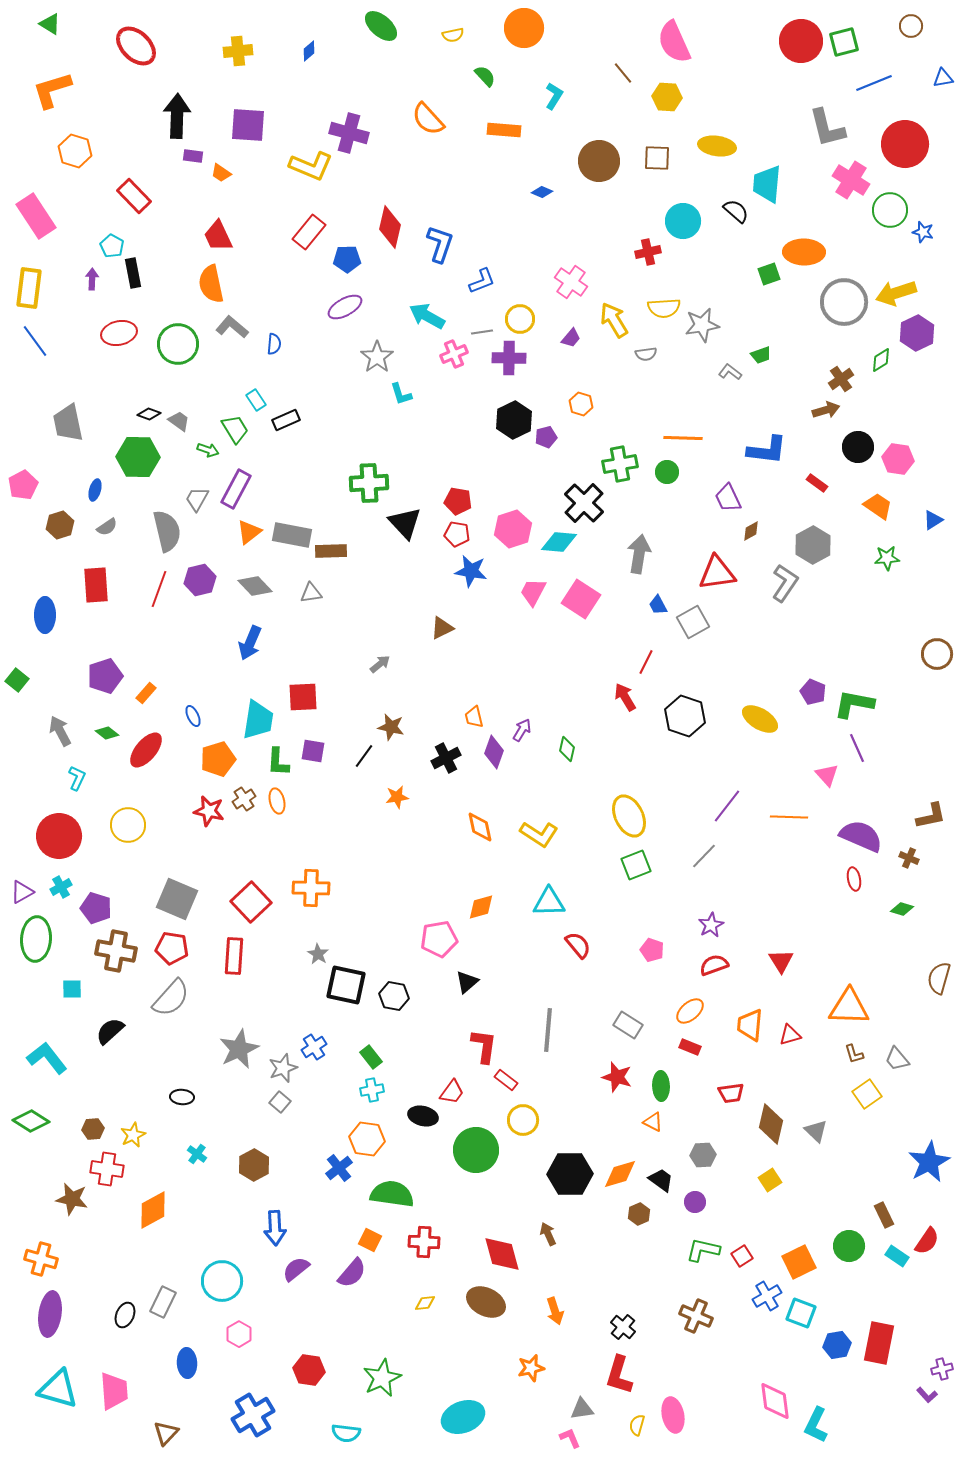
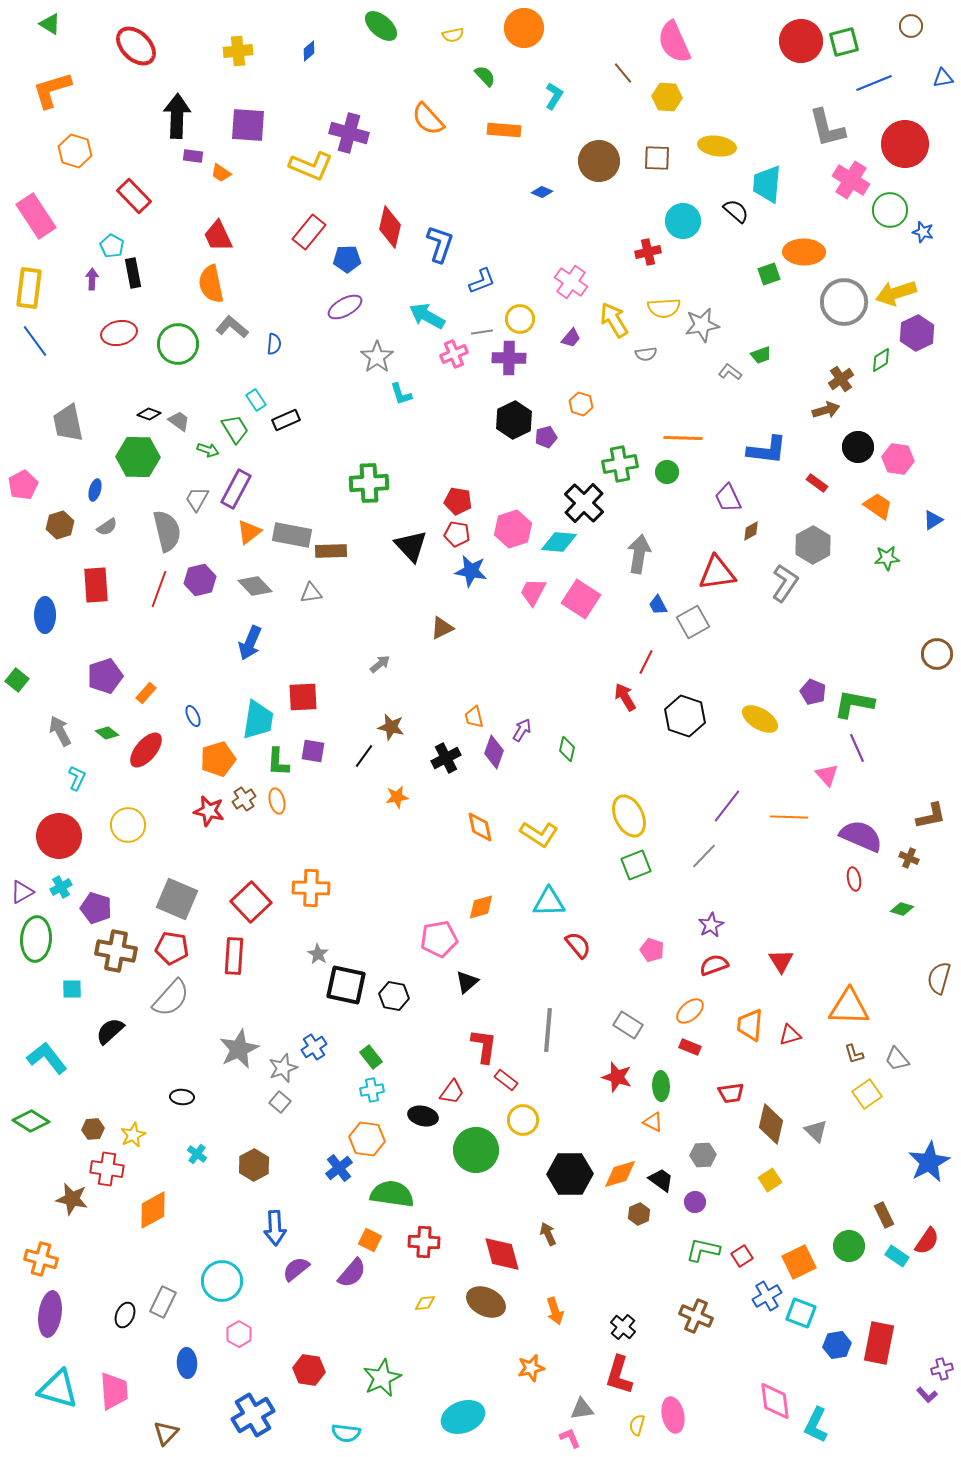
black triangle at (405, 523): moved 6 px right, 23 px down
